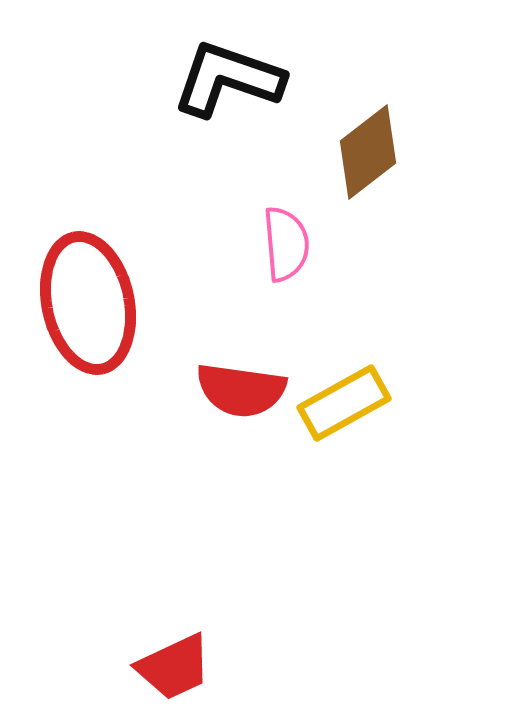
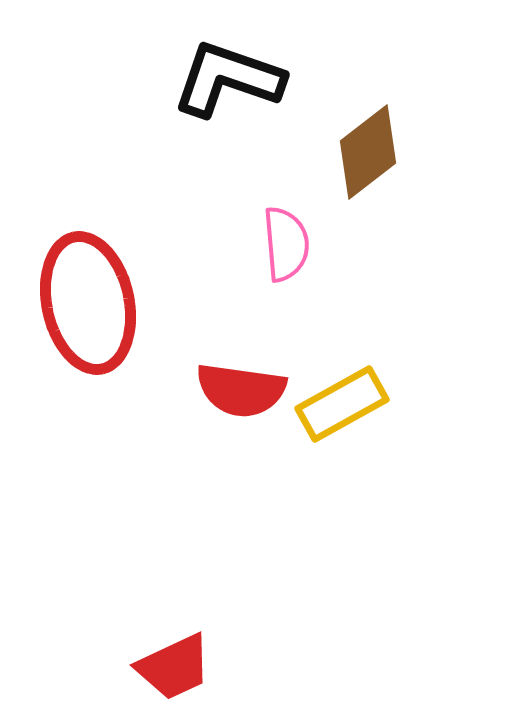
yellow rectangle: moved 2 px left, 1 px down
